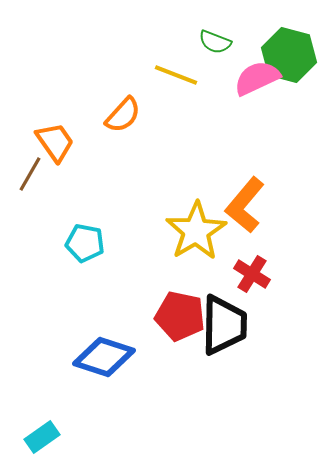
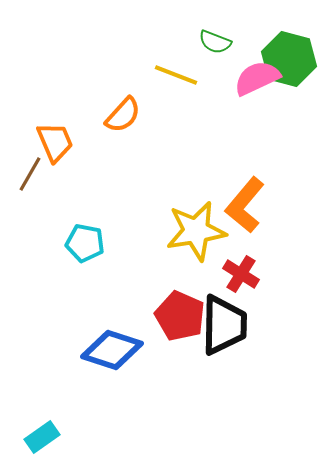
green hexagon: moved 4 px down
orange trapezoid: rotated 12 degrees clockwise
yellow star: rotated 22 degrees clockwise
red cross: moved 11 px left
red pentagon: rotated 12 degrees clockwise
blue diamond: moved 8 px right, 7 px up
